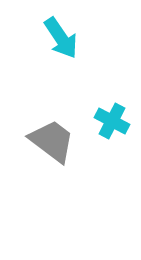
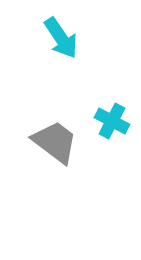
gray trapezoid: moved 3 px right, 1 px down
